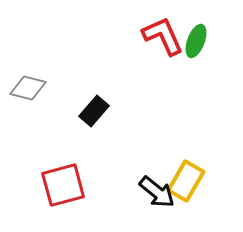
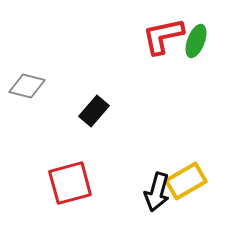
red L-shape: rotated 78 degrees counterclockwise
gray diamond: moved 1 px left, 2 px up
yellow rectangle: rotated 30 degrees clockwise
red square: moved 7 px right, 2 px up
black arrow: rotated 66 degrees clockwise
